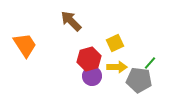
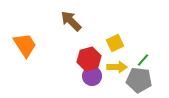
green line: moved 7 px left, 3 px up
